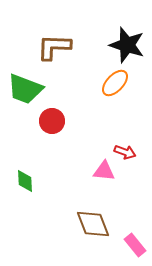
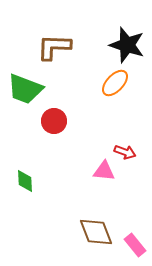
red circle: moved 2 px right
brown diamond: moved 3 px right, 8 px down
